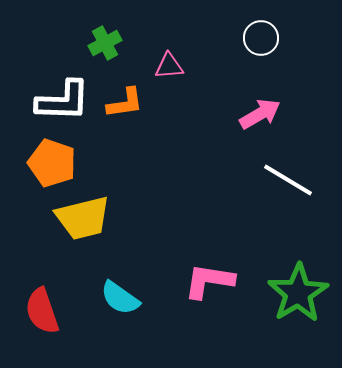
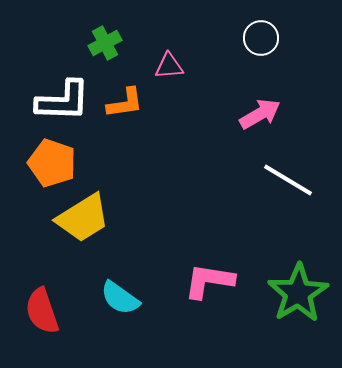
yellow trapezoid: rotated 18 degrees counterclockwise
